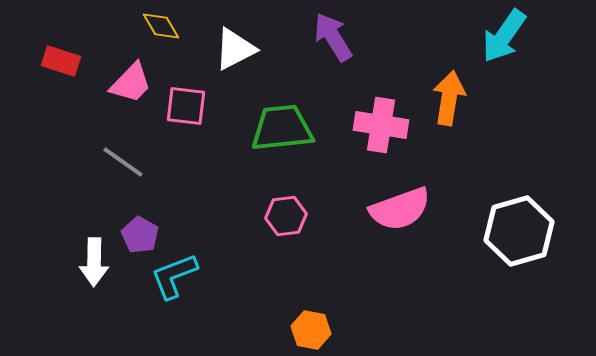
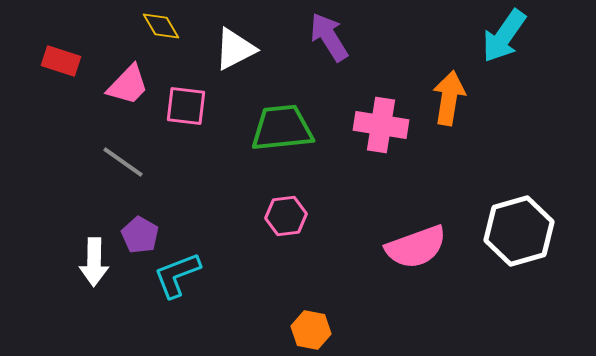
purple arrow: moved 4 px left
pink trapezoid: moved 3 px left, 2 px down
pink semicircle: moved 16 px right, 38 px down
cyan L-shape: moved 3 px right, 1 px up
